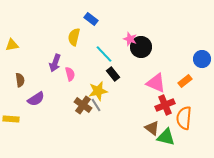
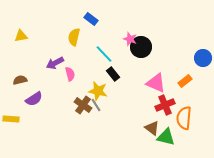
yellow triangle: moved 9 px right, 9 px up
blue circle: moved 1 px right, 1 px up
purple arrow: rotated 42 degrees clockwise
brown semicircle: rotated 96 degrees counterclockwise
yellow star: rotated 24 degrees clockwise
purple semicircle: moved 2 px left
